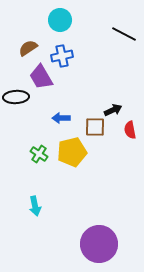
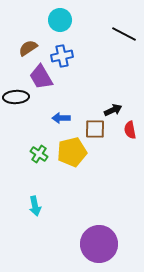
brown square: moved 2 px down
